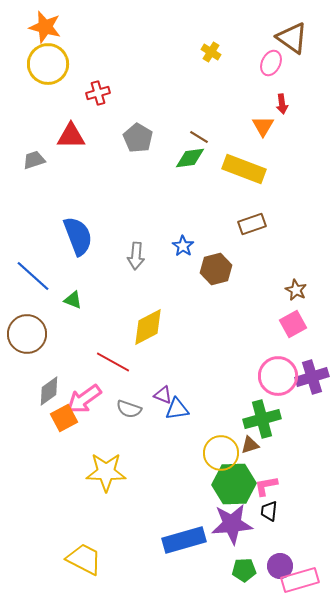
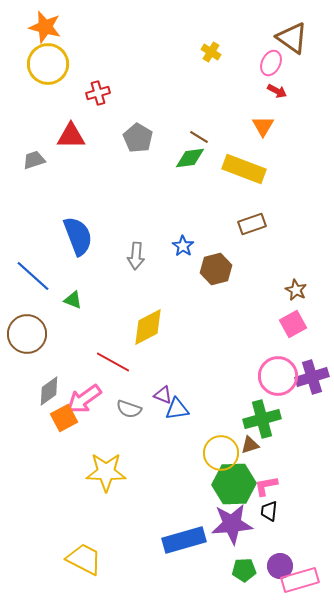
red arrow at (282, 104): moved 5 px left, 13 px up; rotated 54 degrees counterclockwise
